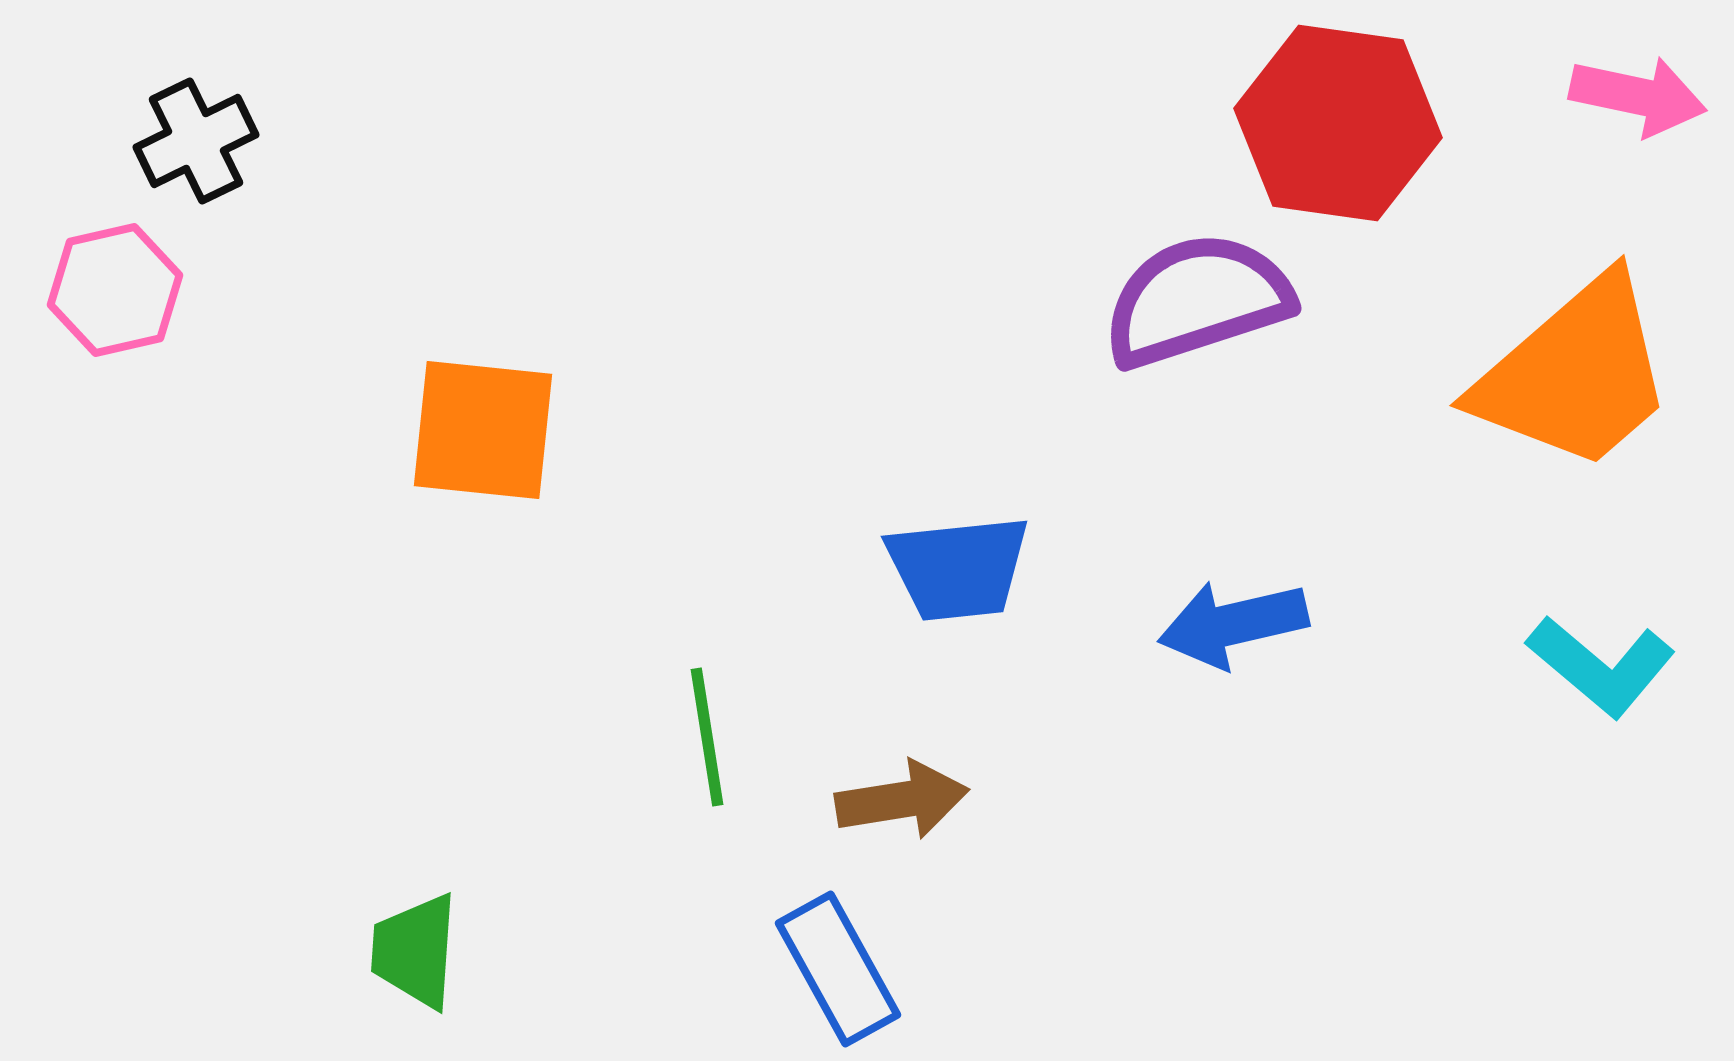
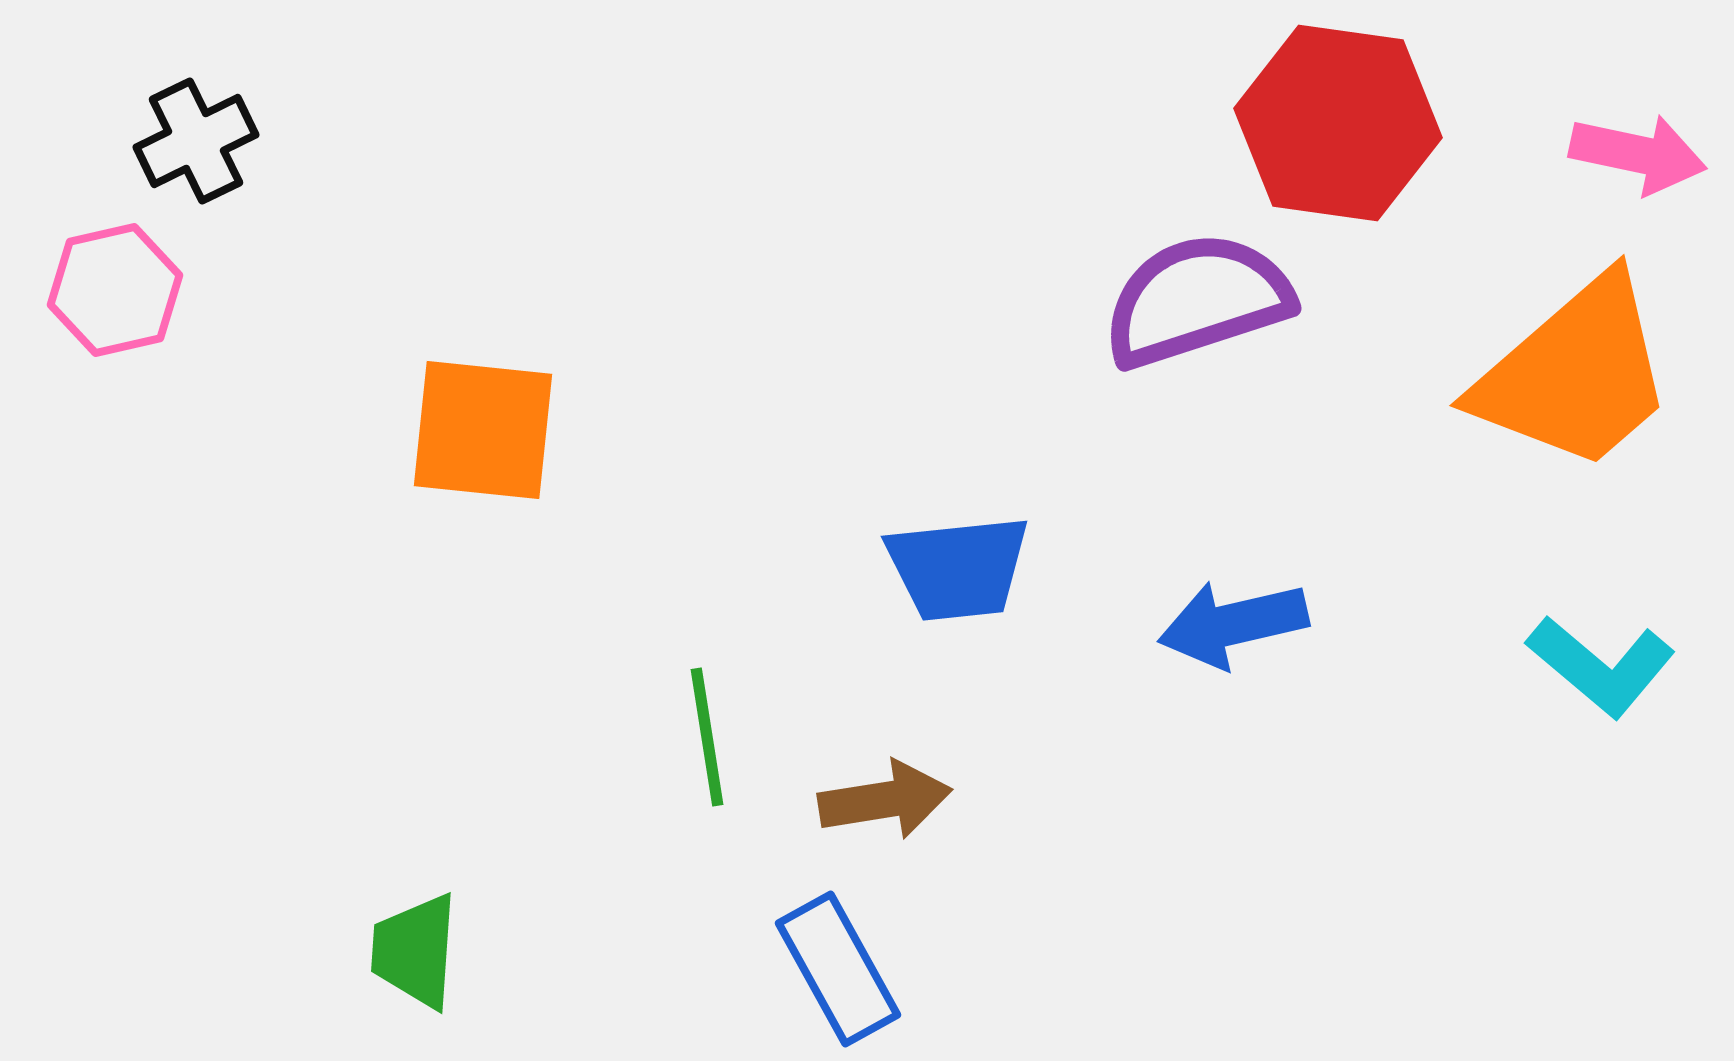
pink arrow: moved 58 px down
brown arrow: moved 17 px left
